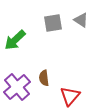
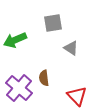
gray triangle: moved 10 px left, 28 px down
green arrow: rotated 20 degrees clockwise
purple cross: moved 2 px right, 1 px down; rotated 8 degrees counterclockwise
red triangle: moved 7 px right; rotated 25 degrees counterclockwise
